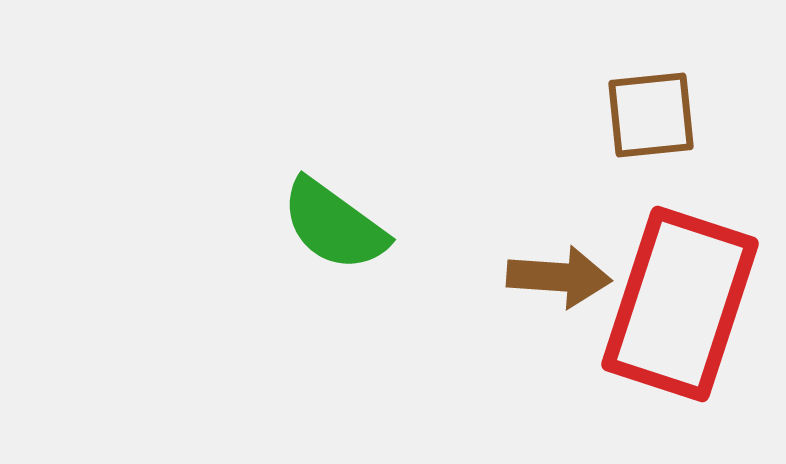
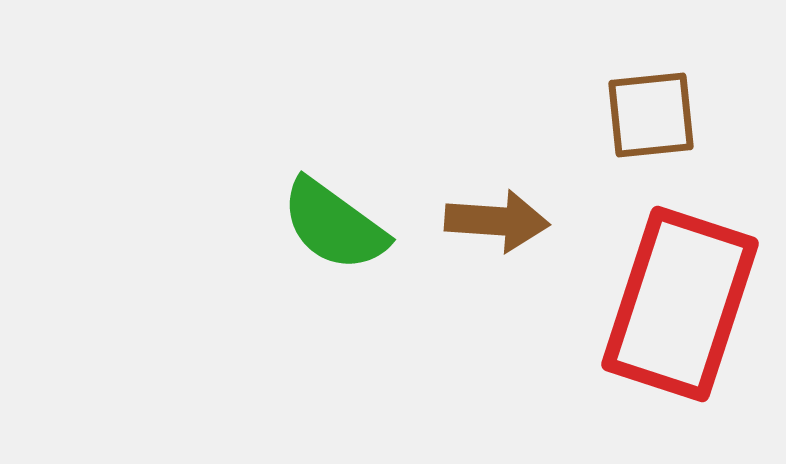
brown arrow: moved 62 px left, 56 px up
